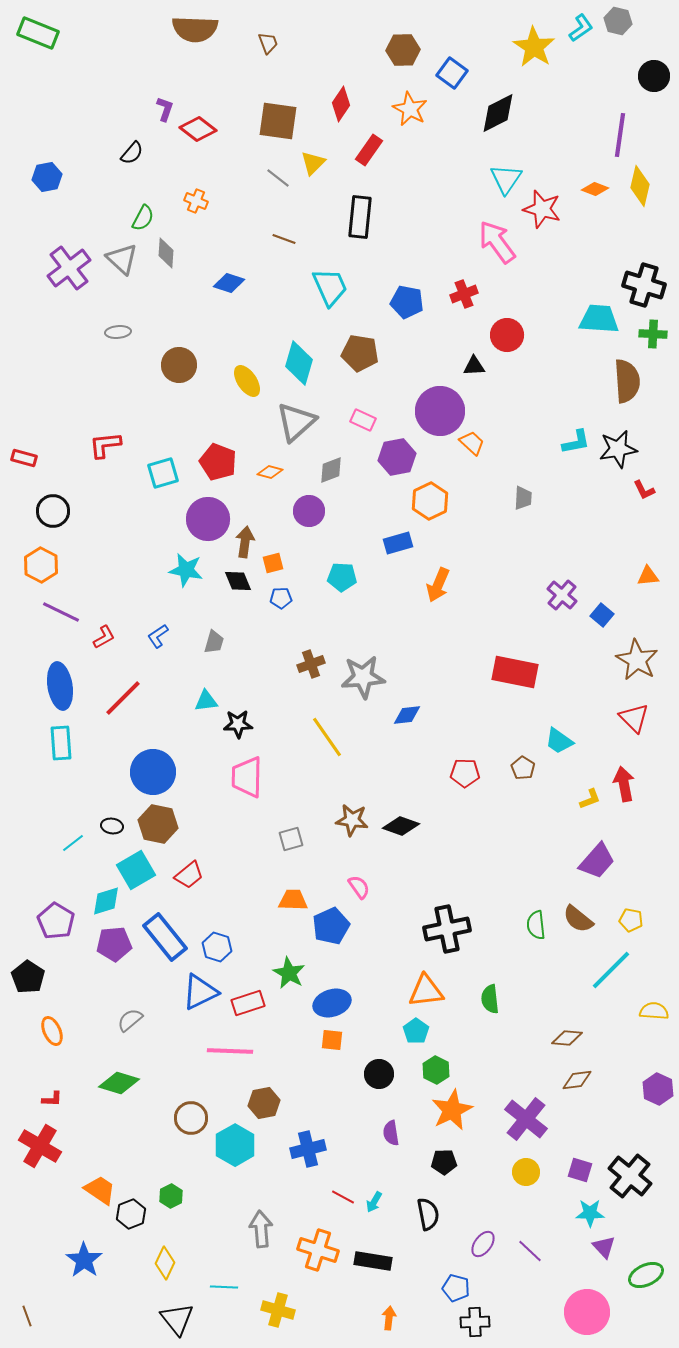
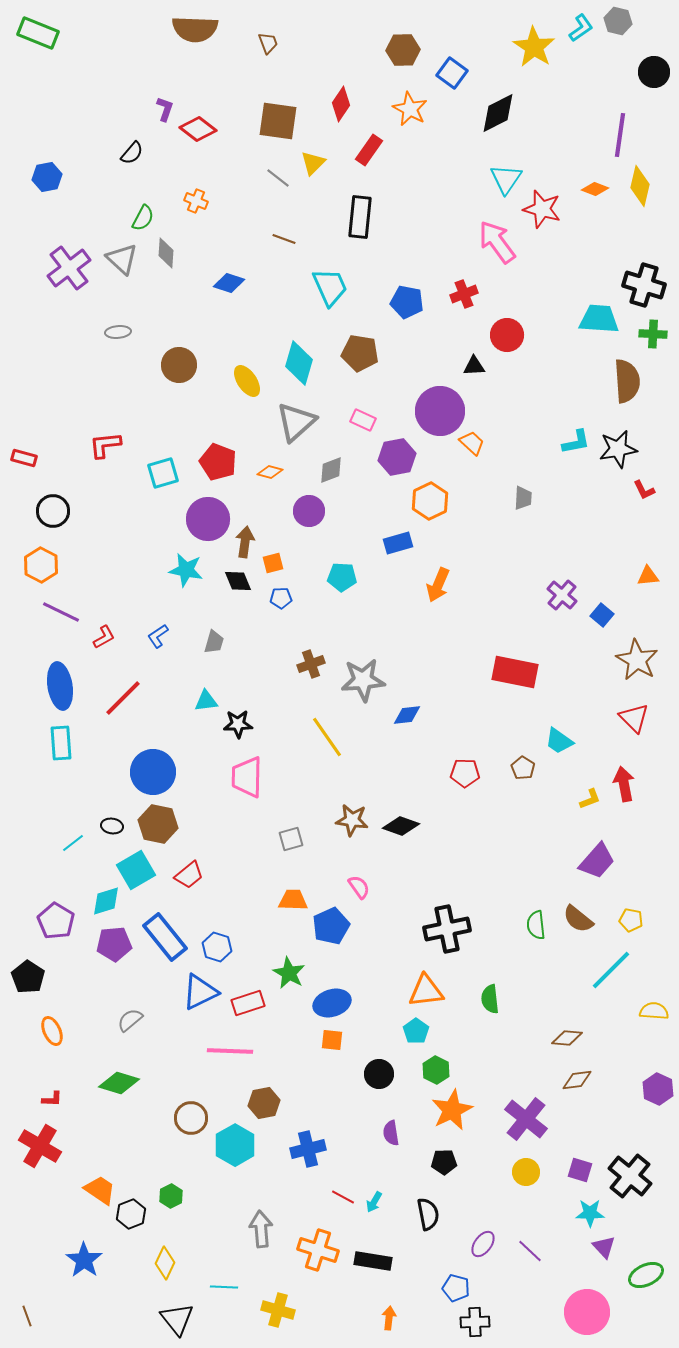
black circle at (654, 76): moved 4 px up
gray star at (363, 677): moved 3 px down
